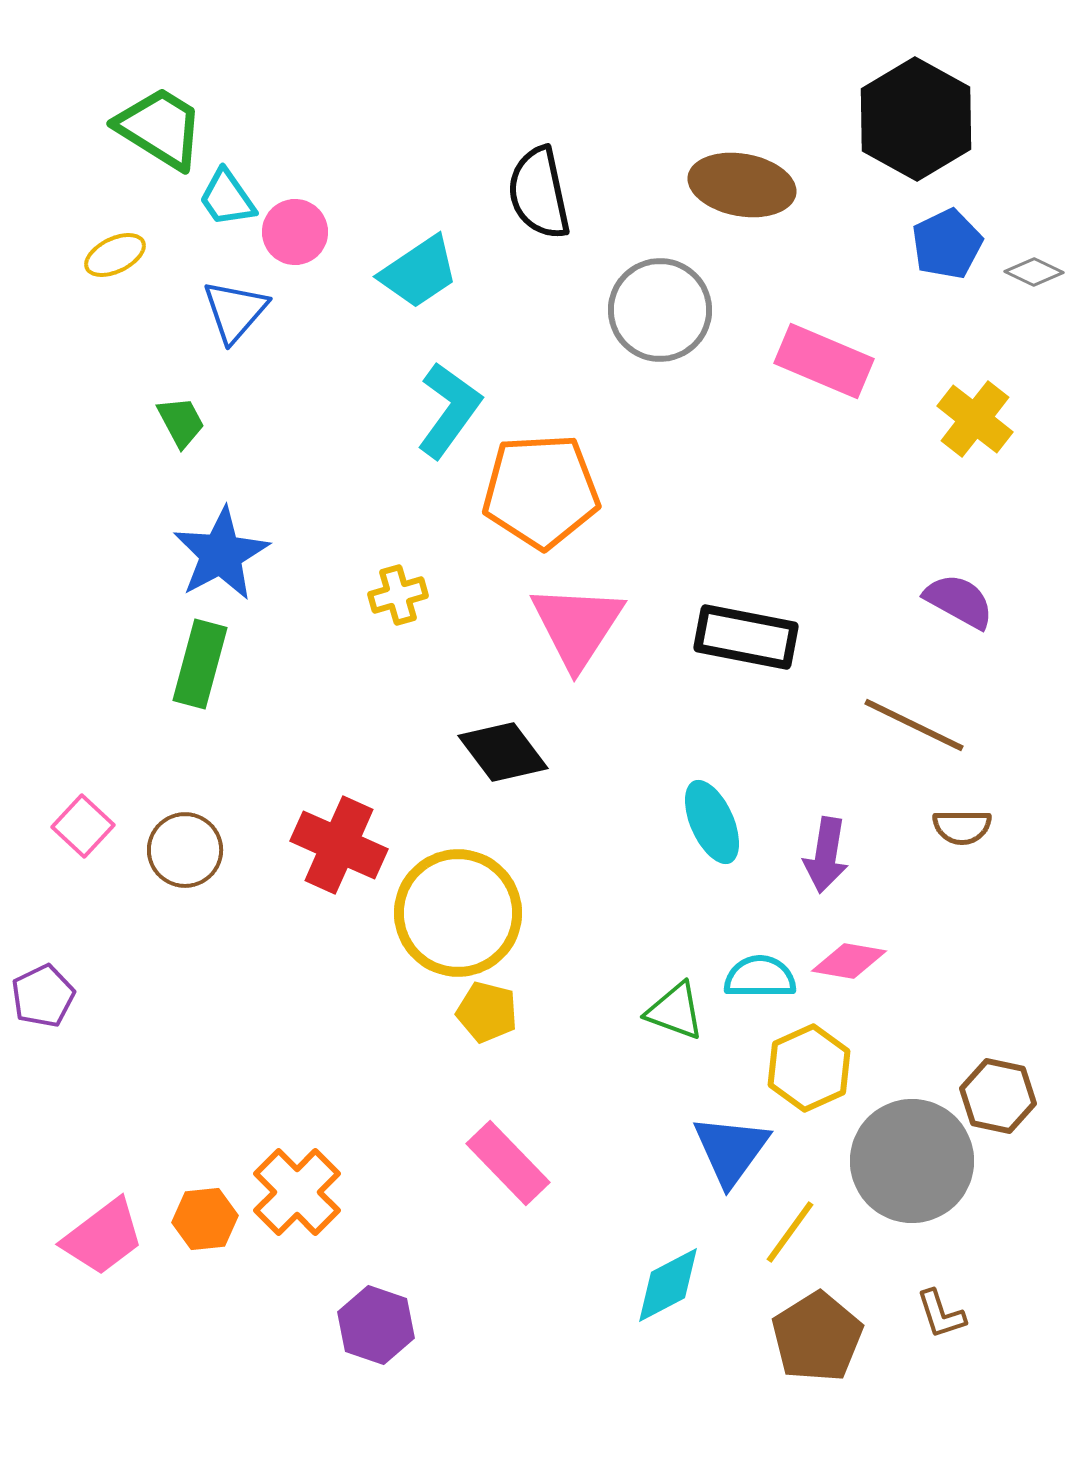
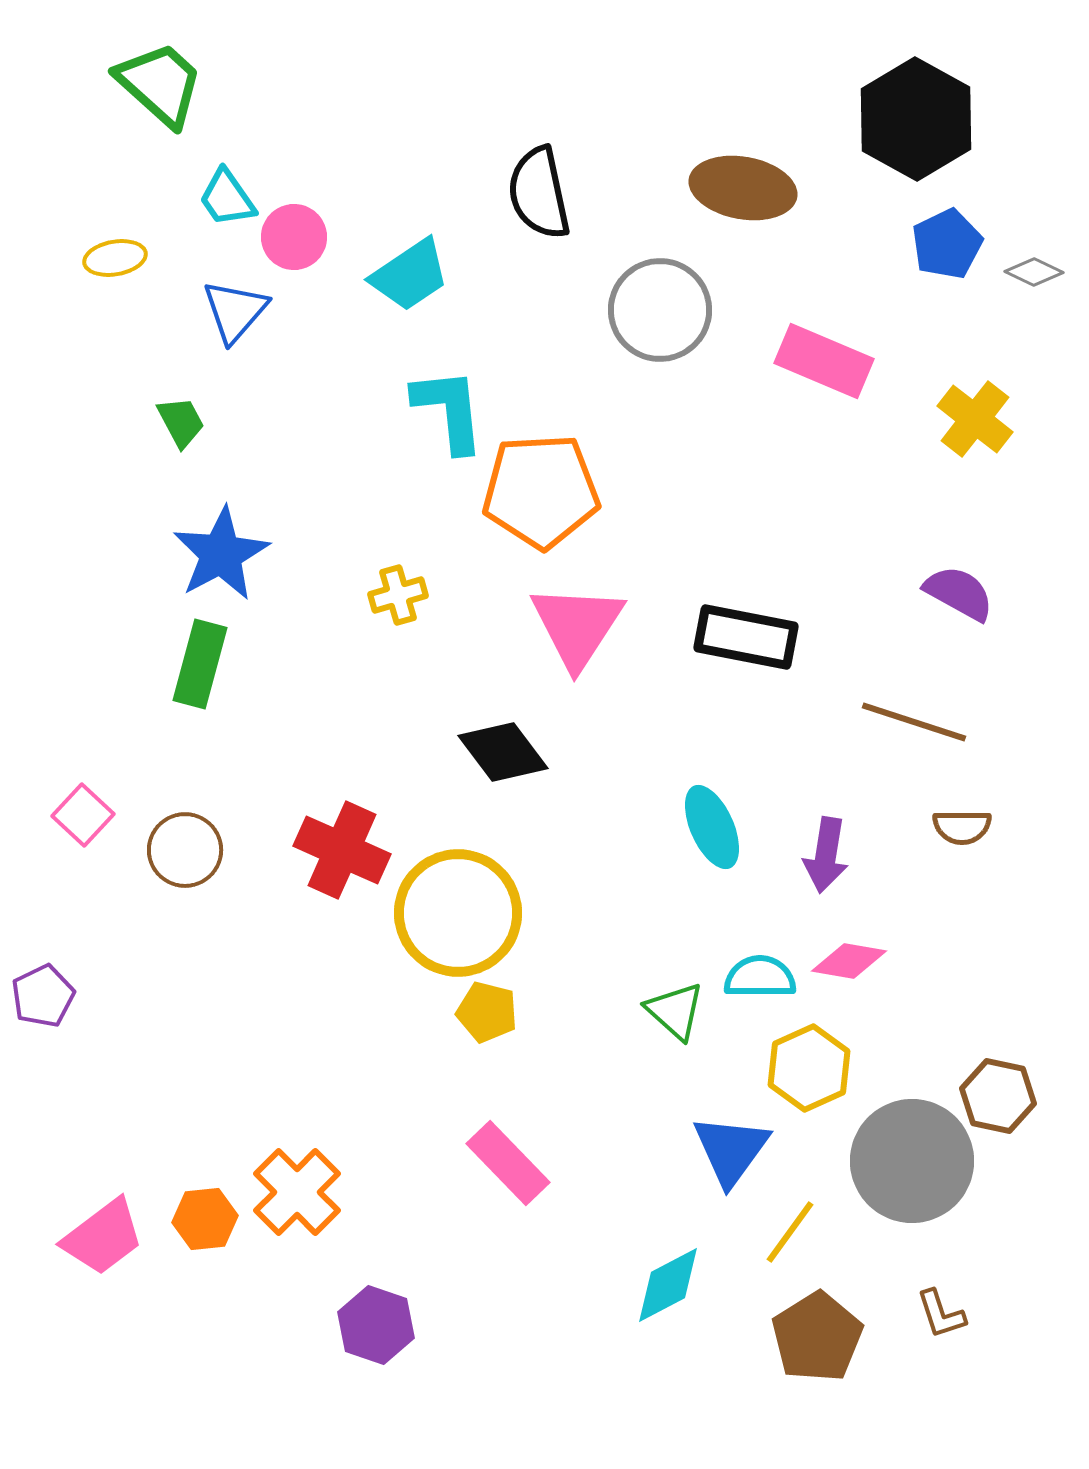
green trapezoid at (160, 128): moved 44 px up; rotated 10 degrees clockwise
brown ellipse at (742, 185): moved 1 px right, 3 px down
pink circle at (295, 232): moved 1 px left, 5 px down
yellow ellipse at (115, 255): moved 3 px down; rotated 16 degrees clockwise
cyan trapezoid at (419, 272): moved 9 px left, 3 px down
cyan L-shape at (449, 410): rotated 42 degrees counterclockwise
purple semicircle at (959, 601): moved 8 px up
brown line at (914, 725): moved 3 px up; rotated 8 degrees counterclockwise
cyan ellipse at (712, 822): moved 5 px down
pink square at (83, 826): moved 11 px up
red cross at (339, 845): moved 3 px right, 5 px down
green triangle at (675, 1011): rotated 22 degrees clockwise
